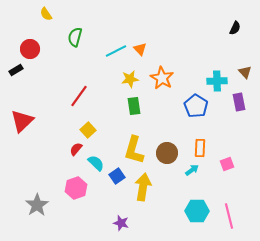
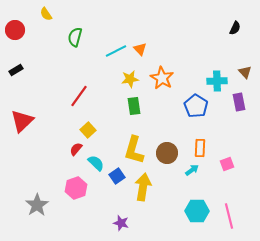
red circle: moved 15 px left, 19 px up
